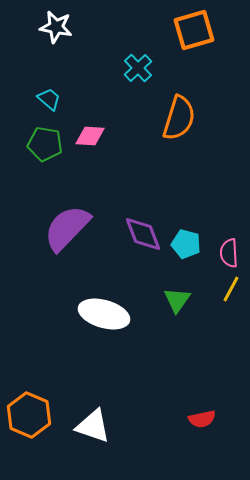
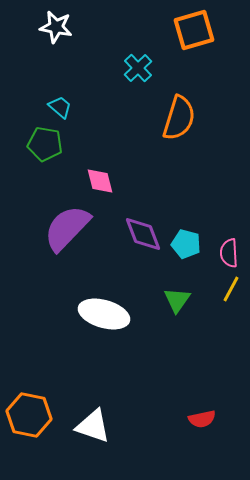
cyan trapezoid: moved 11 px right, 8 px down
pink diamond: moved 10 px right, 45 px down; rotated 72 degrees clockwise
orange hexagon: rotated 12 degrees counterclockwise
